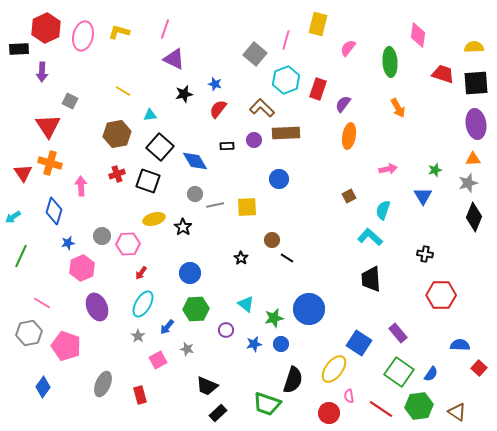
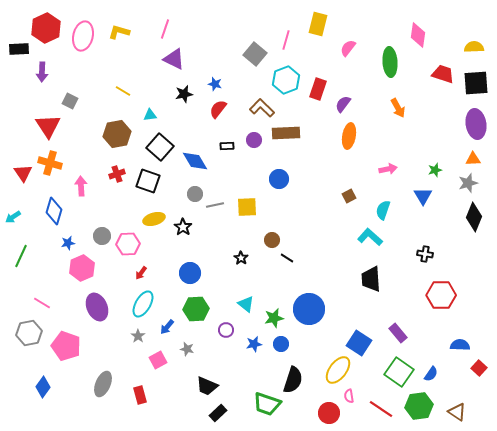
yellow ellipse at (334, 369): moved 4 px right, 1 px down
